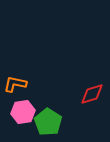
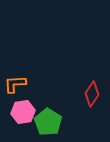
orange L-shape: rotated 15 degrees counterclockwise
red diamond: rotated 40 degrees counterclockwise
